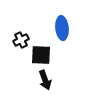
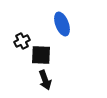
blue ellipse: moved 4 px up; rotated 15 degrees counterclockwise
black cross: moved 1 px right, 1 px down
